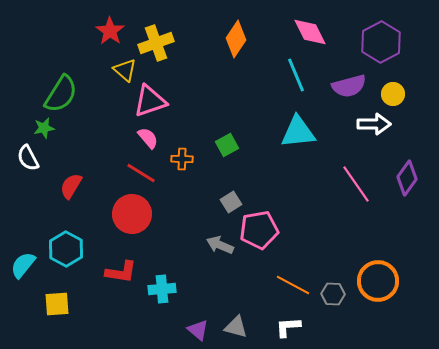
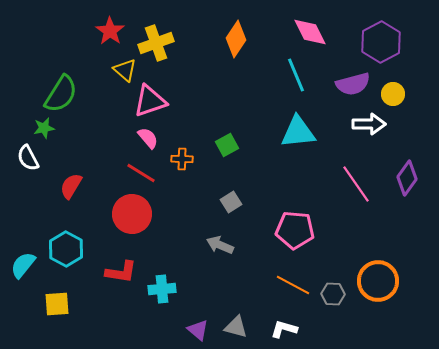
purple semicircle: moved 4 px right, 2 px up
white arrow: moved 5 px left
pink pentagon: moved 36 px right; rotated 15 degrees clockwise
white L-shape: moved 4 px left, 2 px down; rotated 20 degrees clockwise
